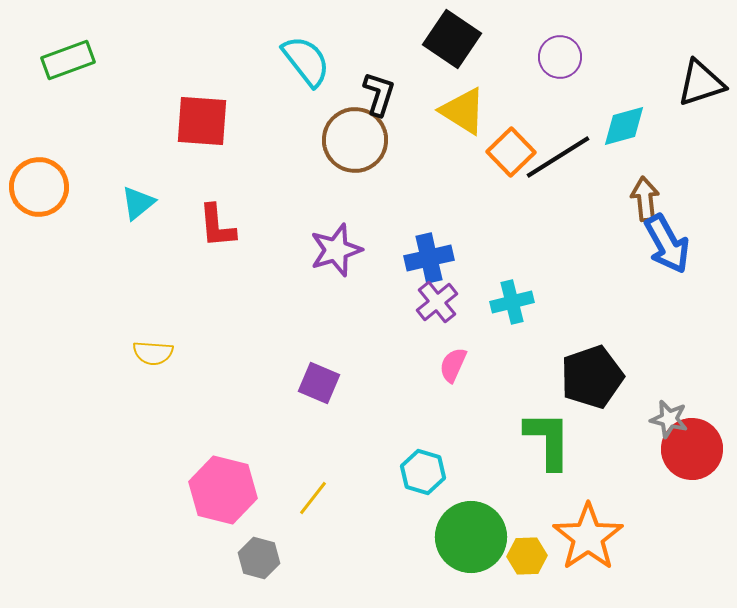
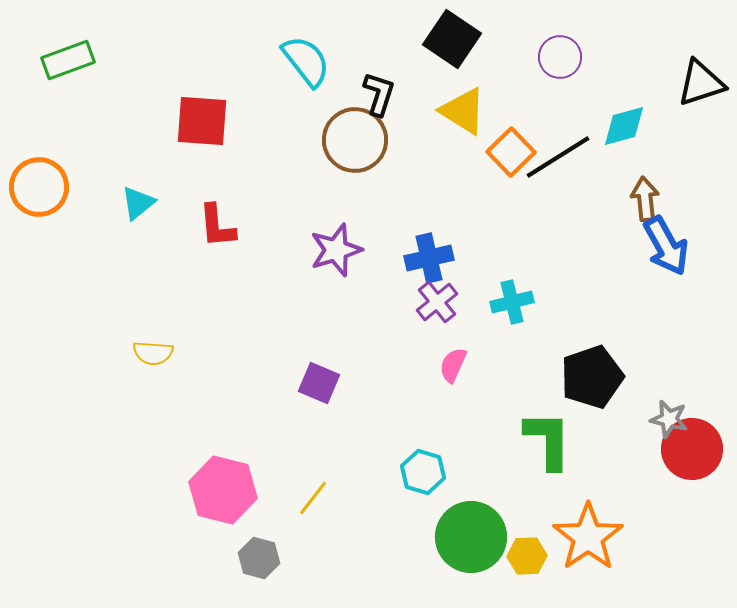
blue arrow: moved 1 px left, 2 px down
